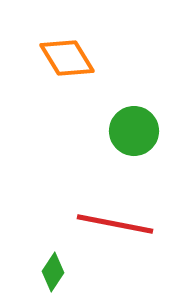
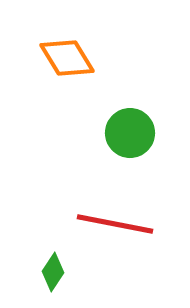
green circle: moved 4 px left, 2 px down
